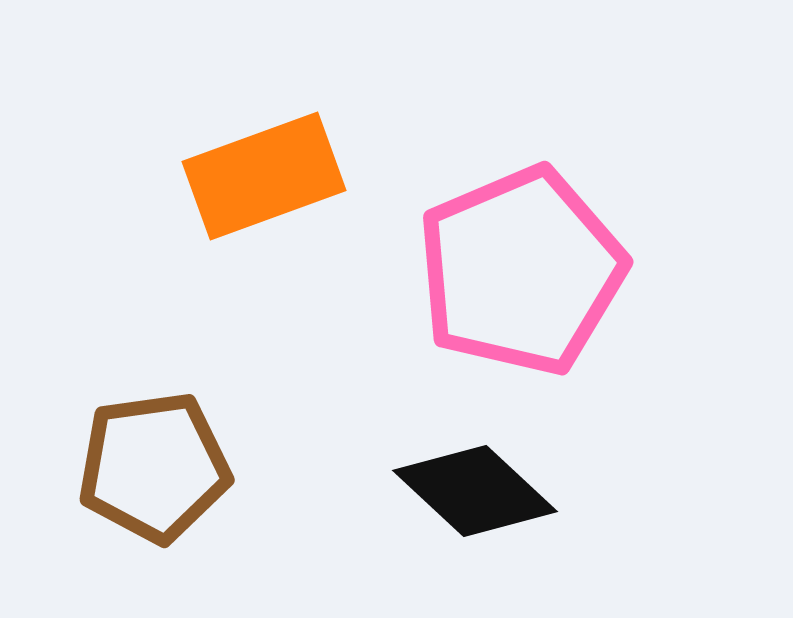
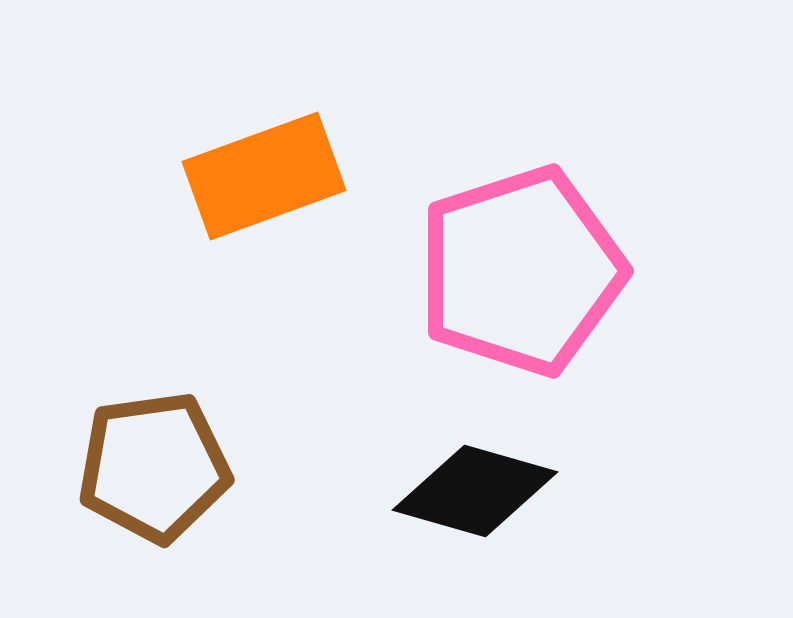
pink pentagon: rotated 5 degrees clockwise
black diamond: rotated 27 degrees counterclockwise
